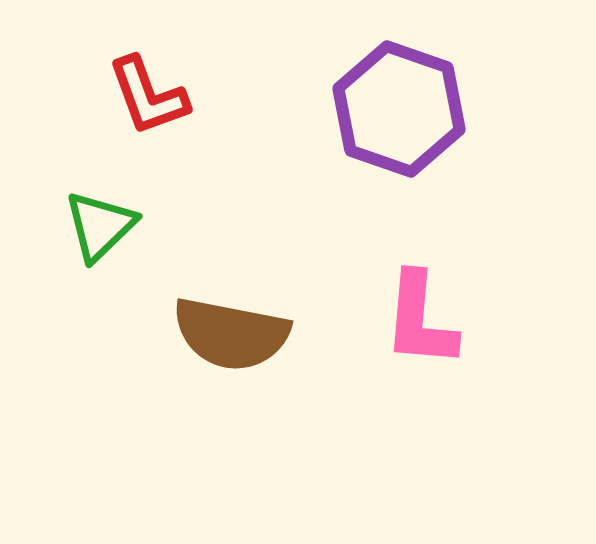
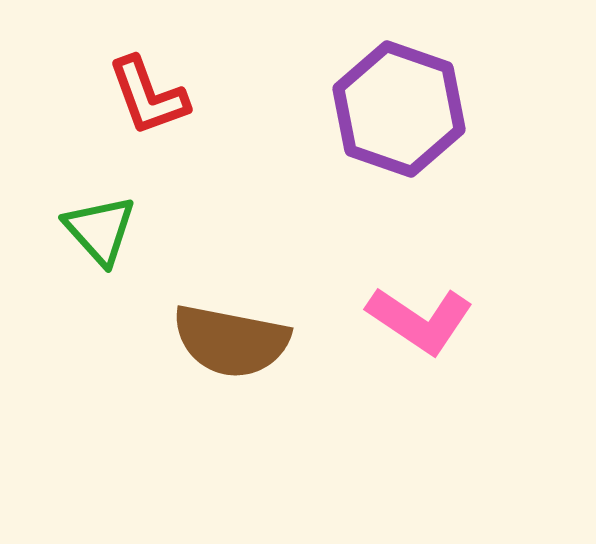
green triangle: moved 4 px down; rotated 28 degrees counterclockwise
pink L-shape: rotated 61 degrees counterclockwise
brown semicircle: moved 7 px down
